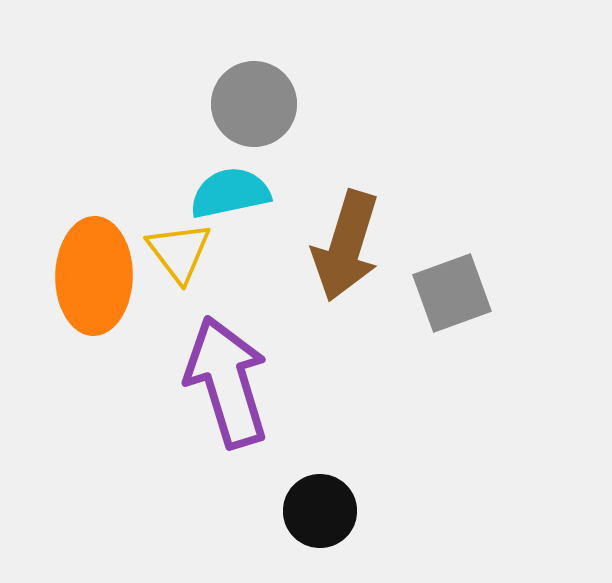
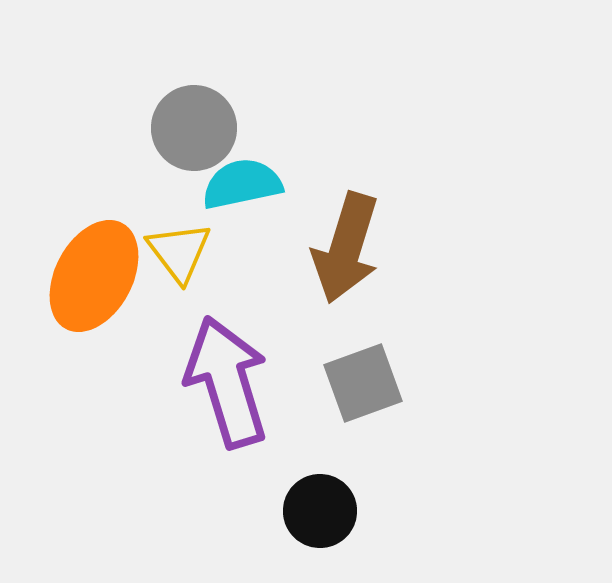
gray circle: moved 60 px left, 24 px down
cyan semicircle: moved 12 px right, 9 px up
brown arrow: moved 2 px down
orange ellipse: rotated 27 degrees clockwise
gray square: moved 89 px left, 90 px down
